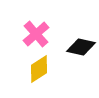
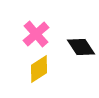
black diamond: rotated 44 degrees clockwise
